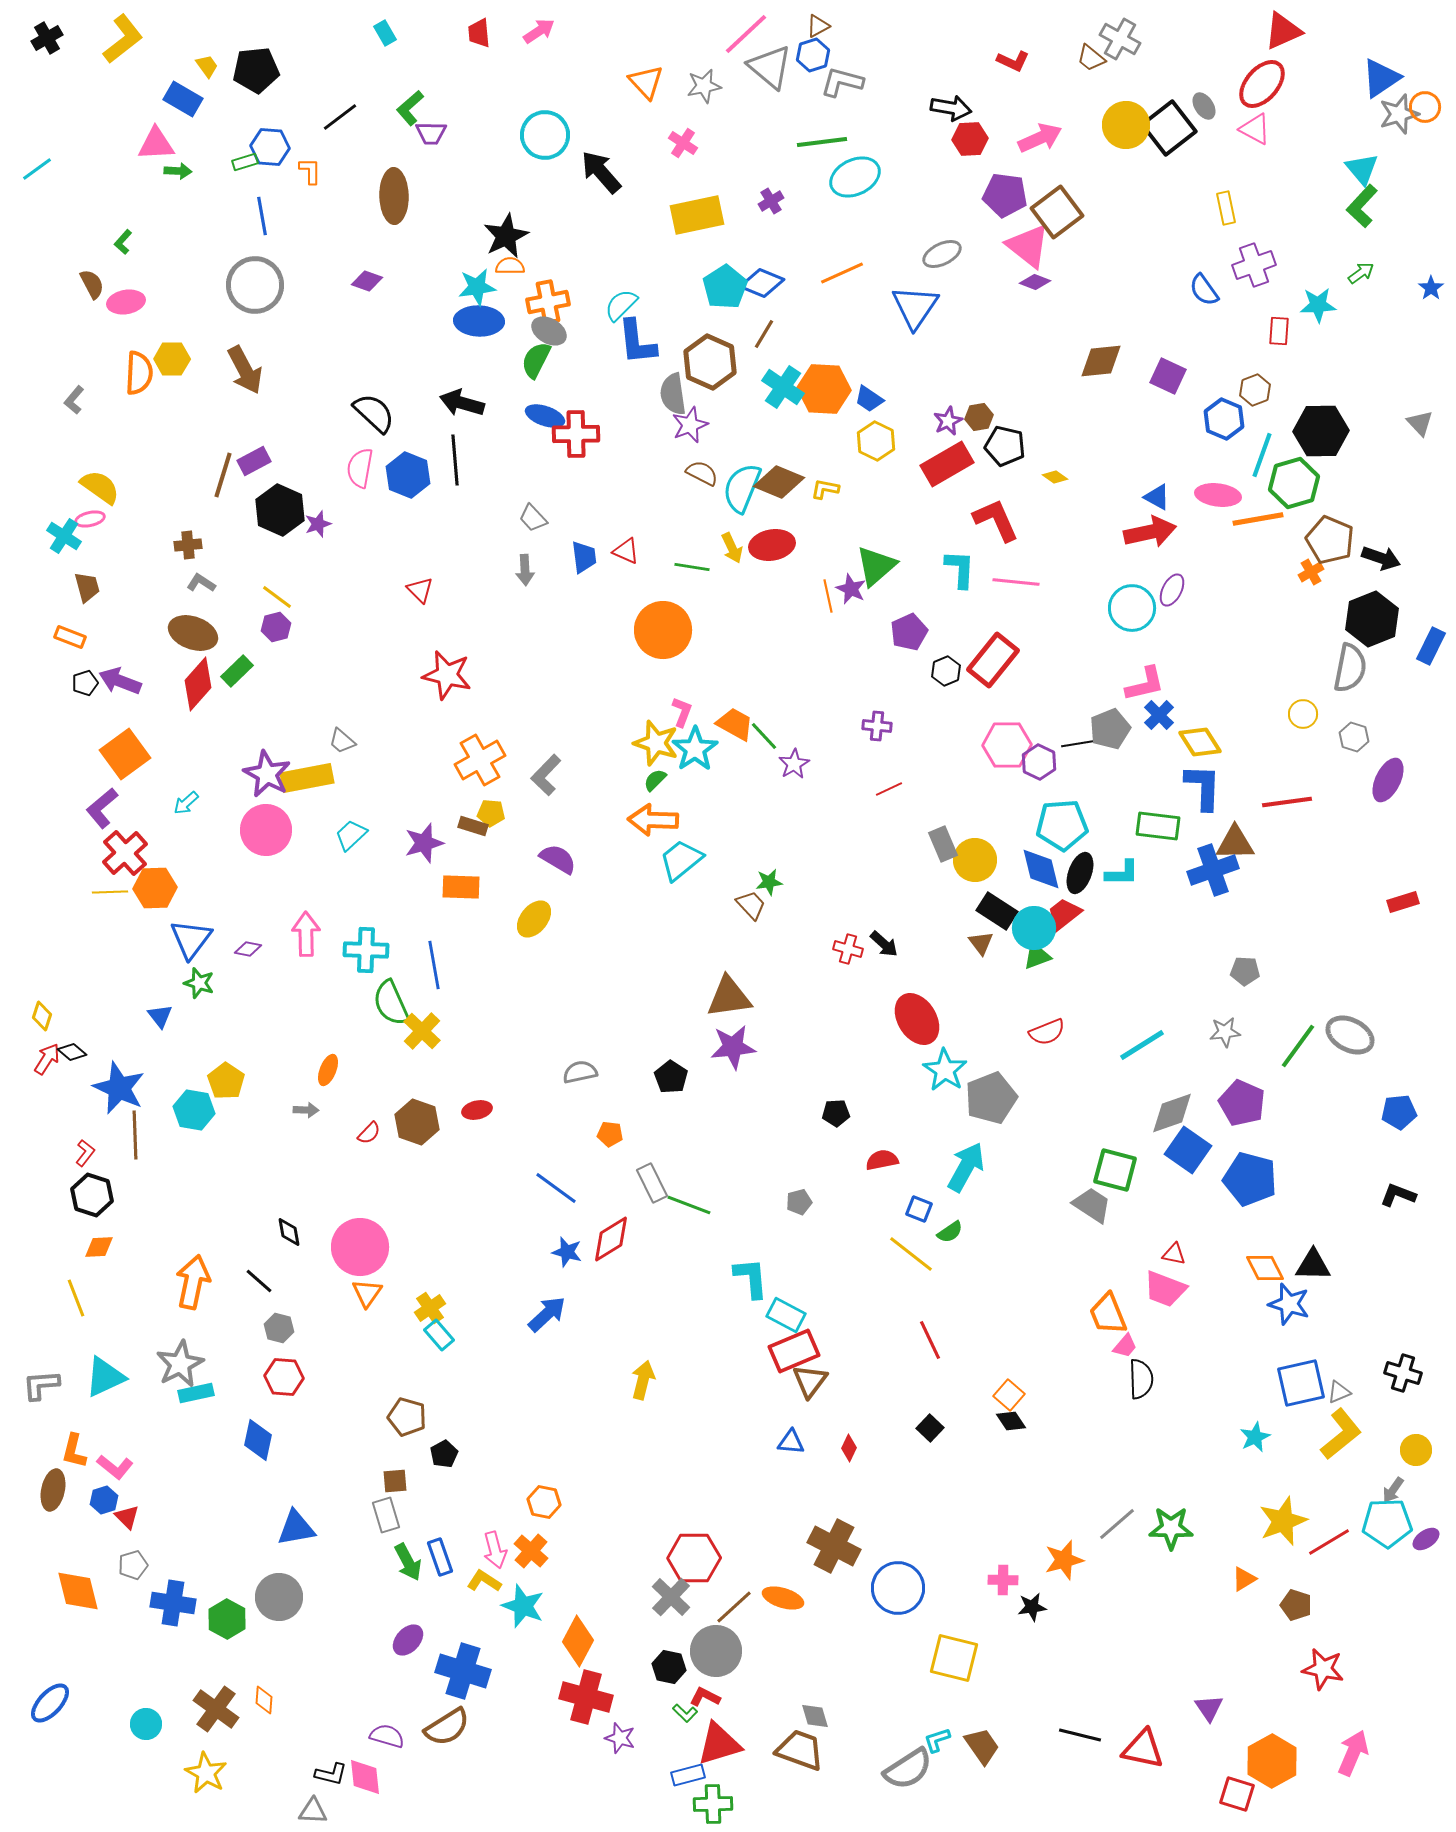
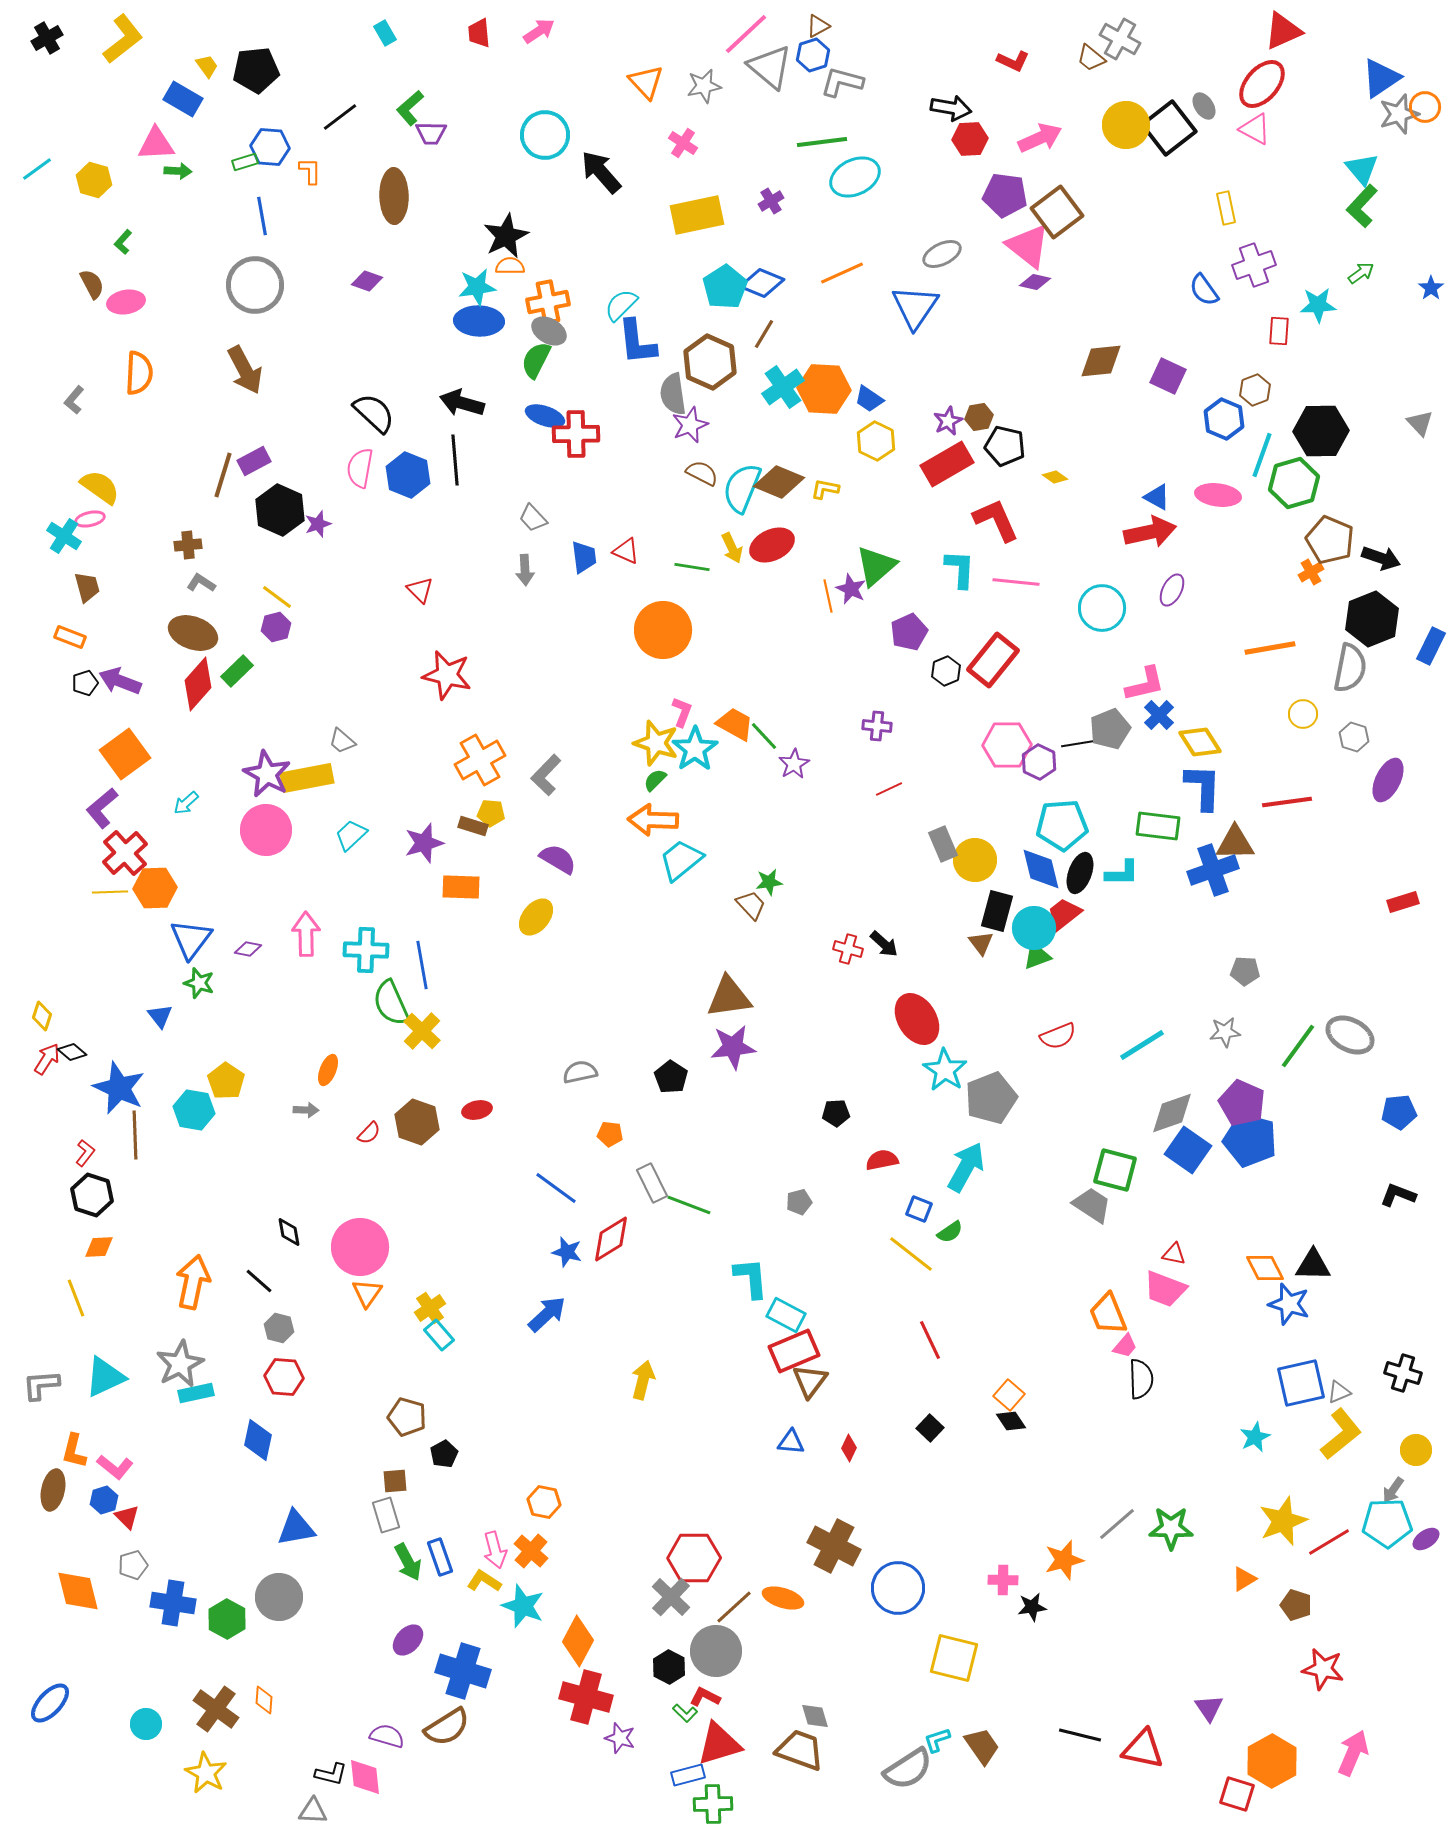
purple diamond at (1035, 282): rotated 8 degrees counterclockwise
yellow hexagon at (172, 359): moved 78 px left, 179 px up; rotated 16 degrees clockwise
cyan cross at (783, 387): rotated 21 degrees clockwise
orange line at (1258, 519): moved 12 px right, 129 px down
red ellipse at (772, 545): rotated 15 degrees counterclockwise
cyan circle at (1132, 608): moved 30 px left
black rectangle at (997, 911): rotated 72 degrees clockwise
yellow ellipse at (534, 919): moved 2 px right, 2 px up
blue line at (434, 965): moved 12 px left
red semicircle at (1047, 1032): moved 11 px right, 4 px down
blue pentagon at (1250, 1179): moved 39 px up
black hexagon at (669, 1667): rotated 16 degrees clockwise
